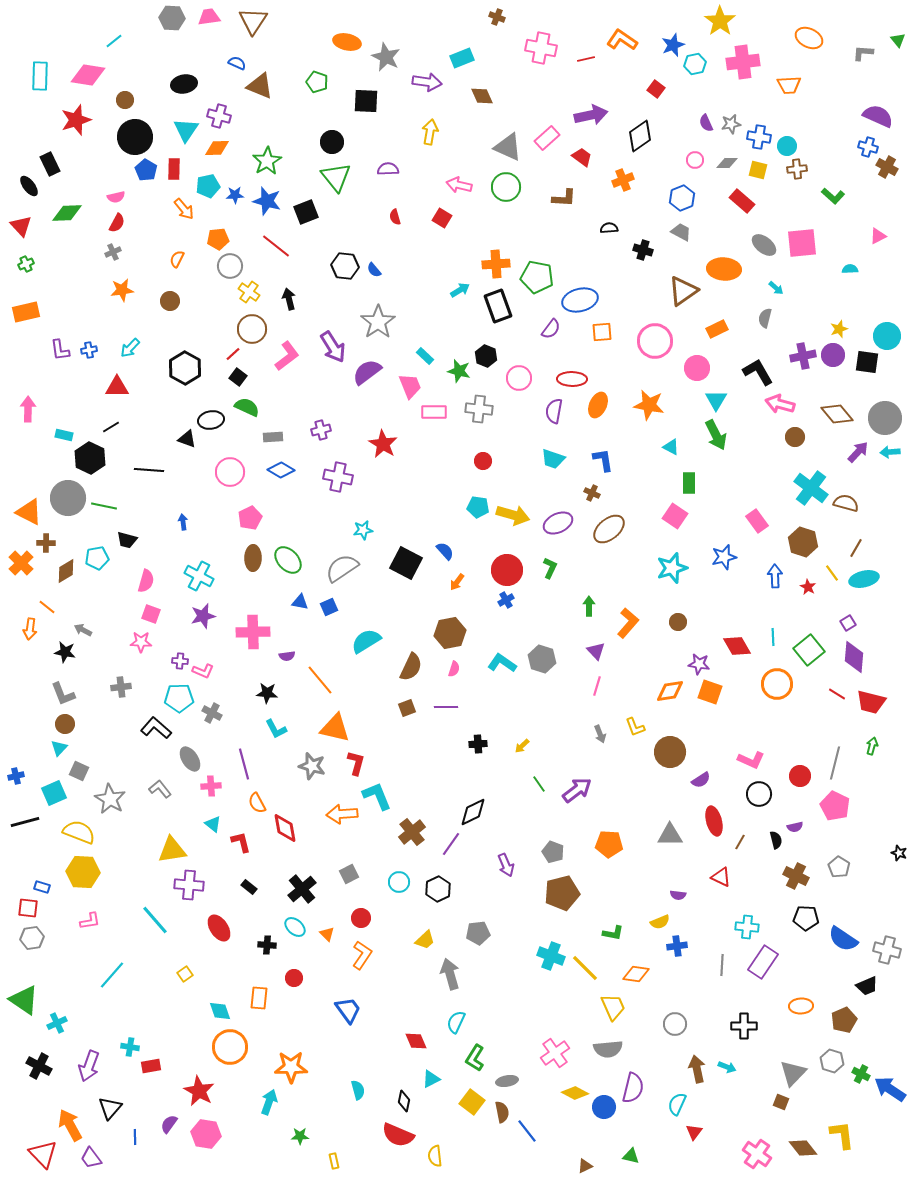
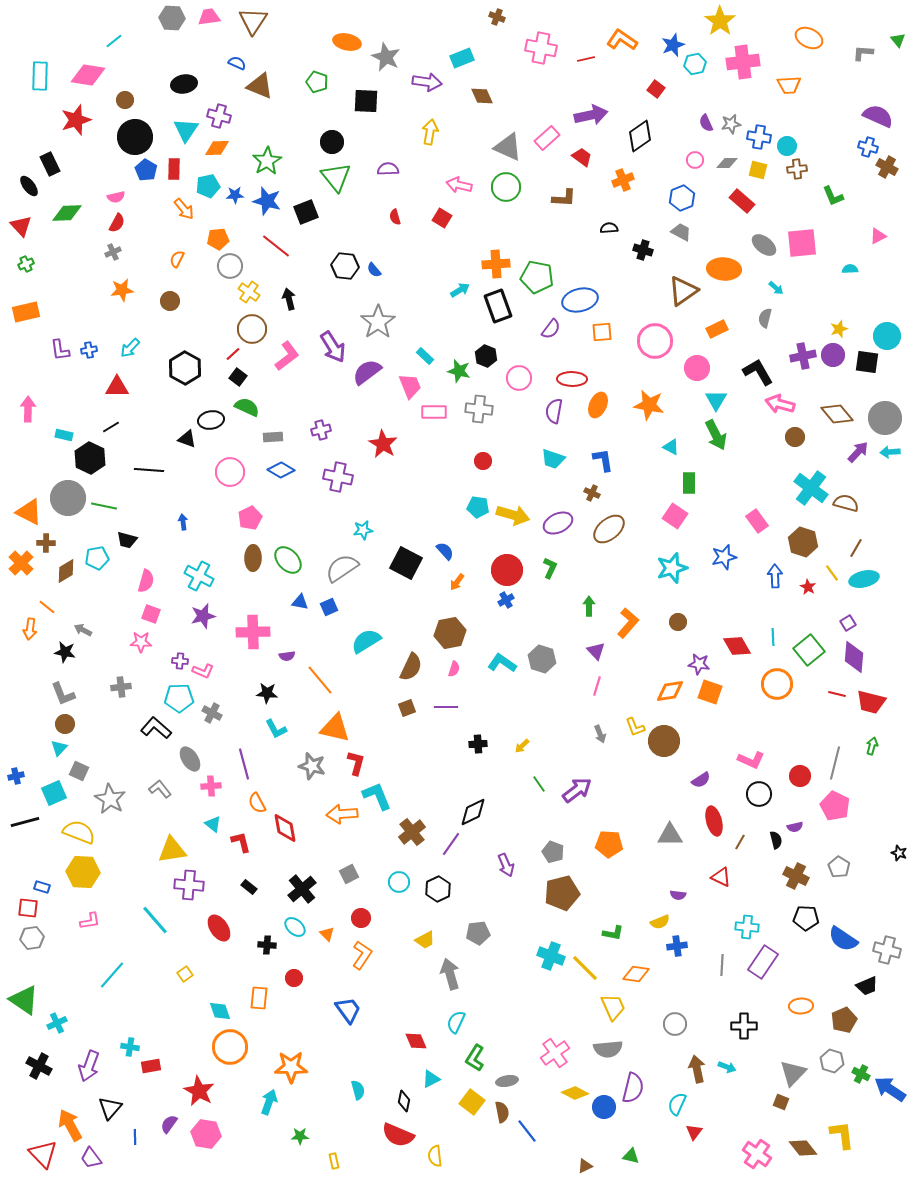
green L-shape at (833, 196): rotated 25 degrees clockwise
red line at (837, 694): rotated 18 degrees counterclockwise
brown circle at (670, 752): moved 6 px left, 11 px up
yellow trapezoid at (425, 940): rotated 15 degrees clockwise
